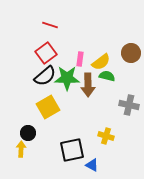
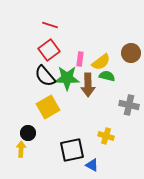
red square: moved 3 px right, 3 px up
black semicircle: rotated 90 degrees clockwise
